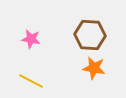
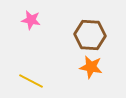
pink star: moved 19 px up
orange star: moved 3 px left, 1 px up
